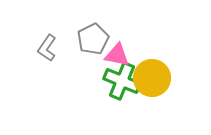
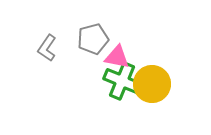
gray pentagon: rotated 12 degrees clockwise
pink triangle: moved 2 px down
yellow circle: moved 6 px down
